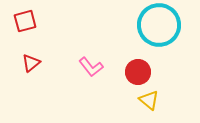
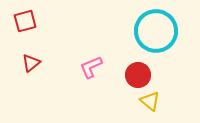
cyan circle: moved 3 px left, 6 px down
pink L-shape: rotated 105 degrees clockwise
red circle: moved 3 px down
yellow triangle: moved 1 px right, 1 px down
